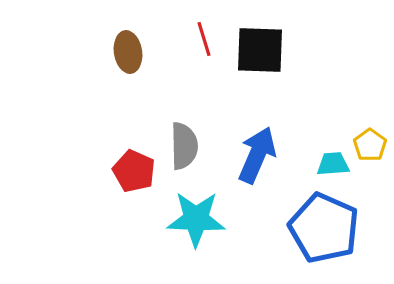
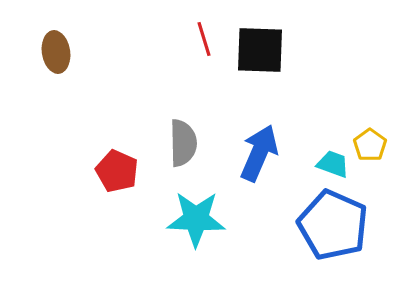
brown ellipse: moved 72 px left
gray semicircle: moved 1 px left, 3 px up
blue arrow: moved 2 px right, 2 px up
cyan trapezoid: rotated 24 degrees clockwise
red pentagon: moved 17 px left
blue pentagon: moved 9 px right, 3 px up
